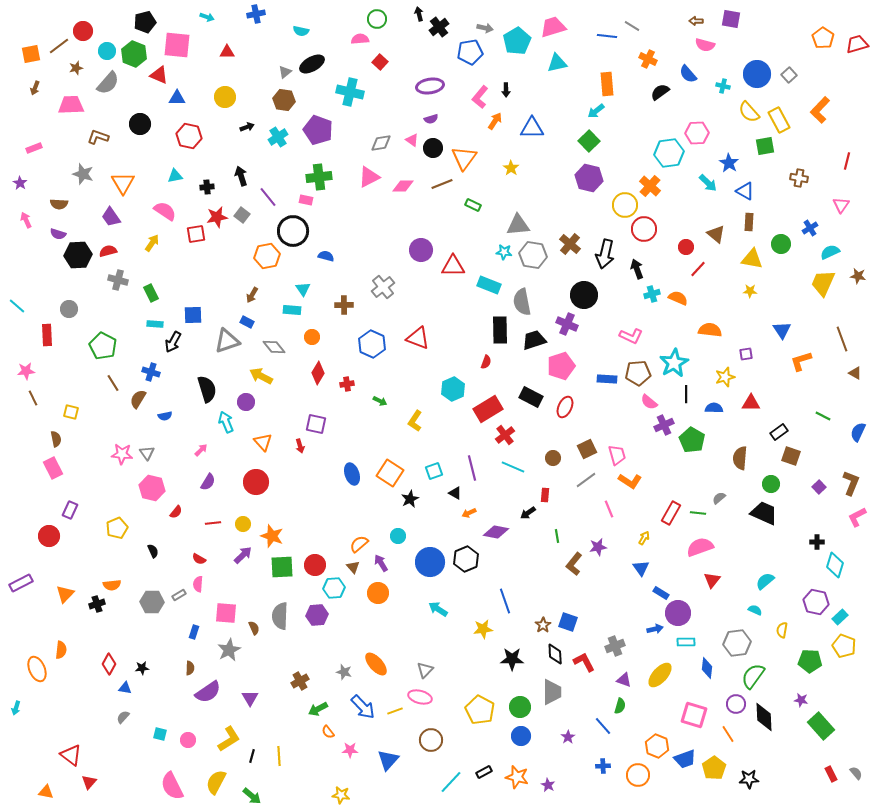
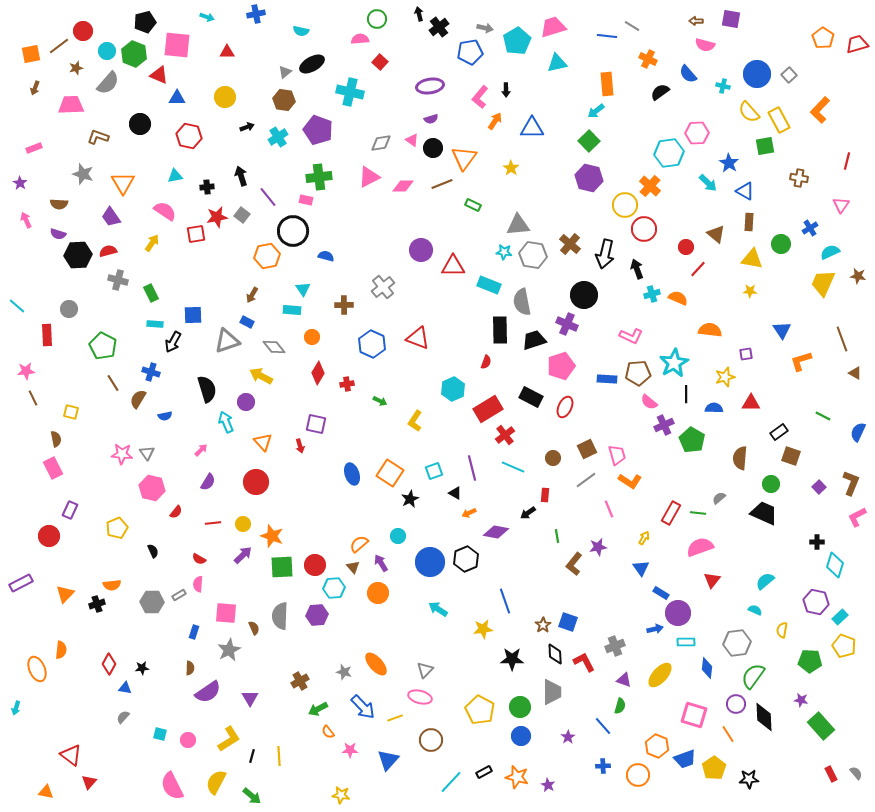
yellow line at (395, 711): moved 7 px down
